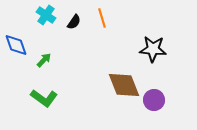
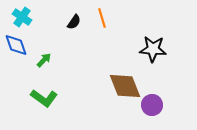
cyan cross: moved 24 px left, 2 px down
brown diamond: moved 1 px right, 1 px down
purple circle: moved 2 px left, 5 px down
